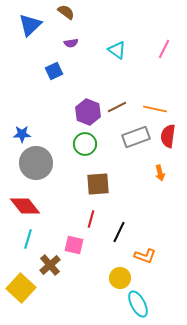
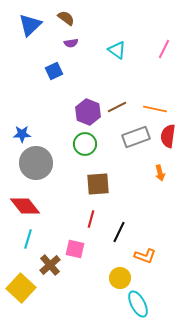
brown semicircle: moved 6 px down
pink square: moved 1 px right, 4 px down
